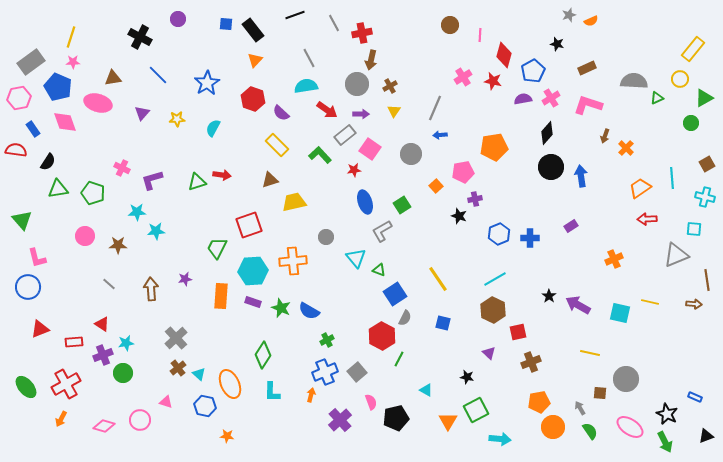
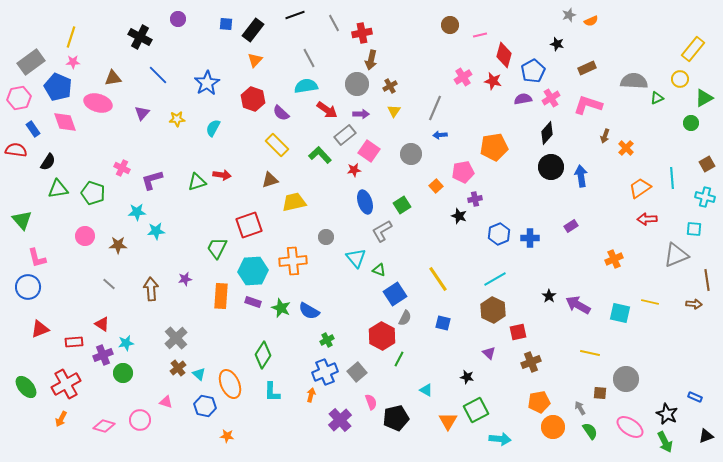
black rectangle at (253, 30): rotated 75 degrees clockwise
pink line at (480, 35): rotated 72 degrees clockwise
pink square at (370, 149): moved 1 px left, 2 px down
